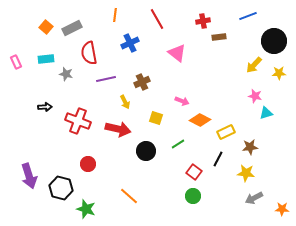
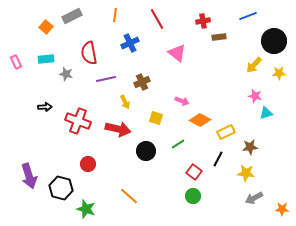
gray rectangle at (72, 28): moved 12 px up
